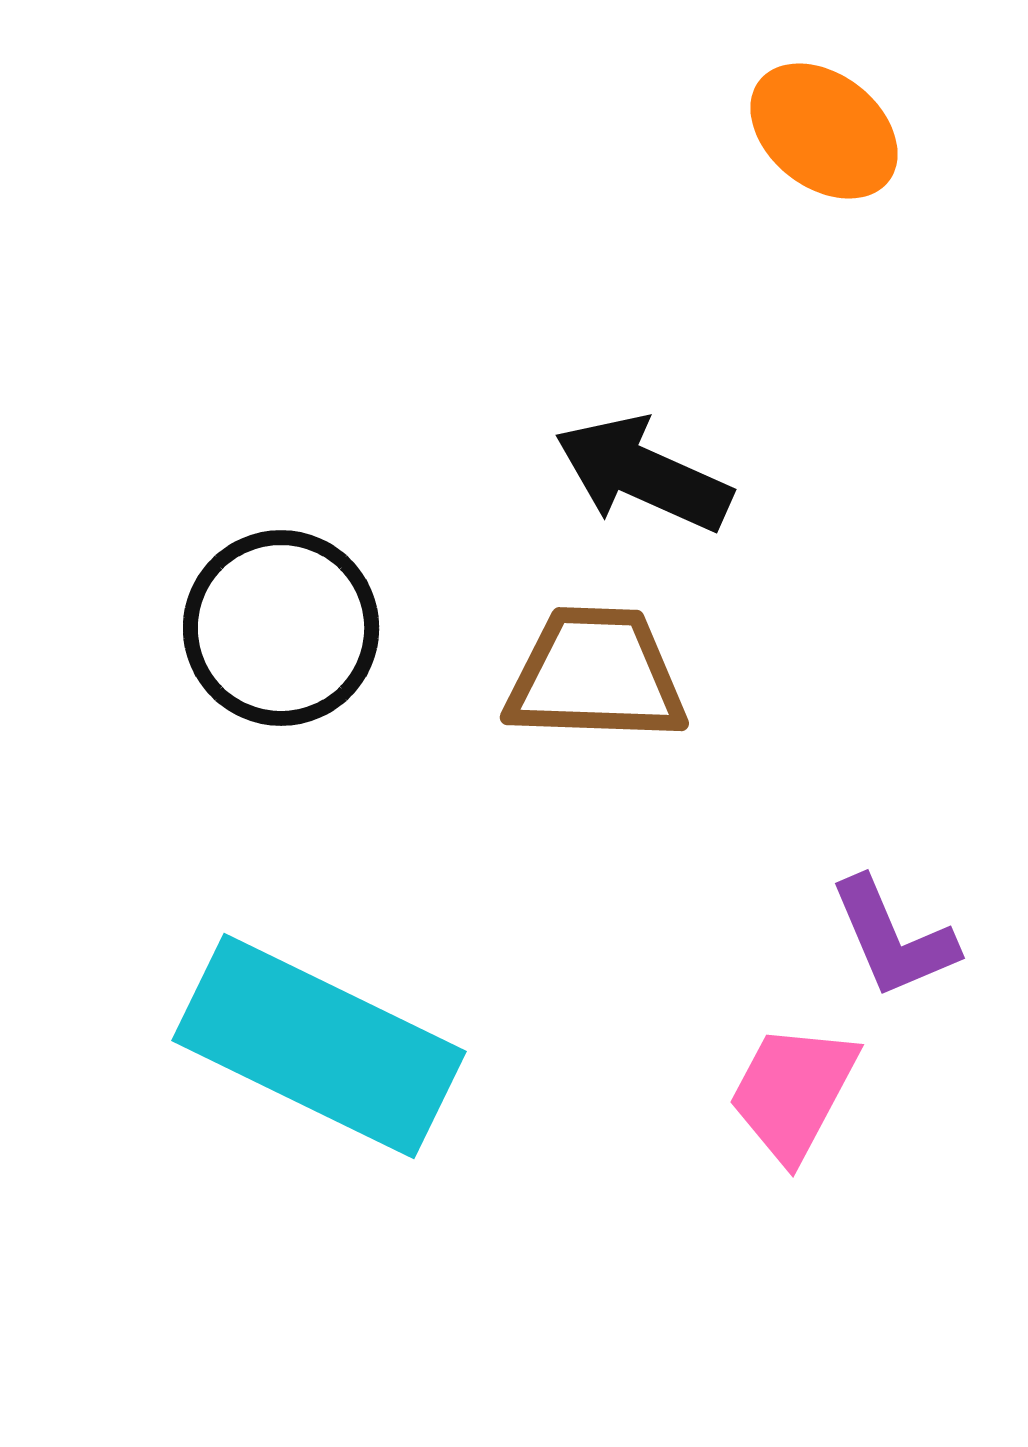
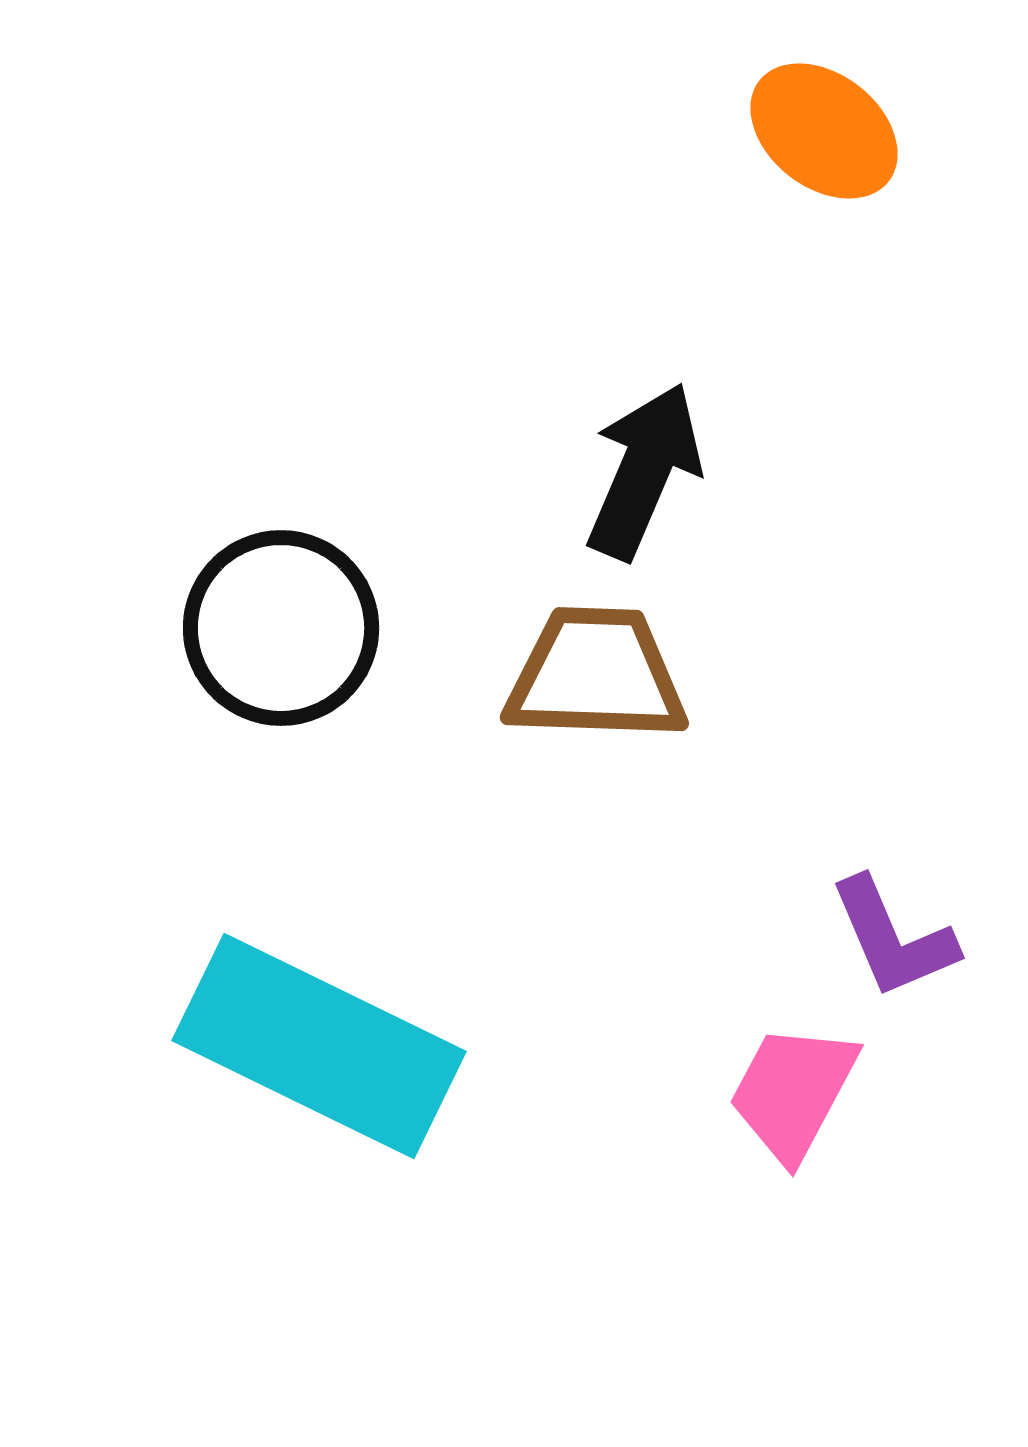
black arrow: moved 1 px right, 3 px up; rotated 89 degrees clockwise
